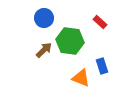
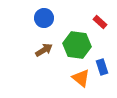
green hexagon: moved 7 px right, 4 px down
brown arrow: rotated 12 degrees clockwise
blue rectangle: moved 1 px down
orange triangle: rotated 18 degrees clockwise
